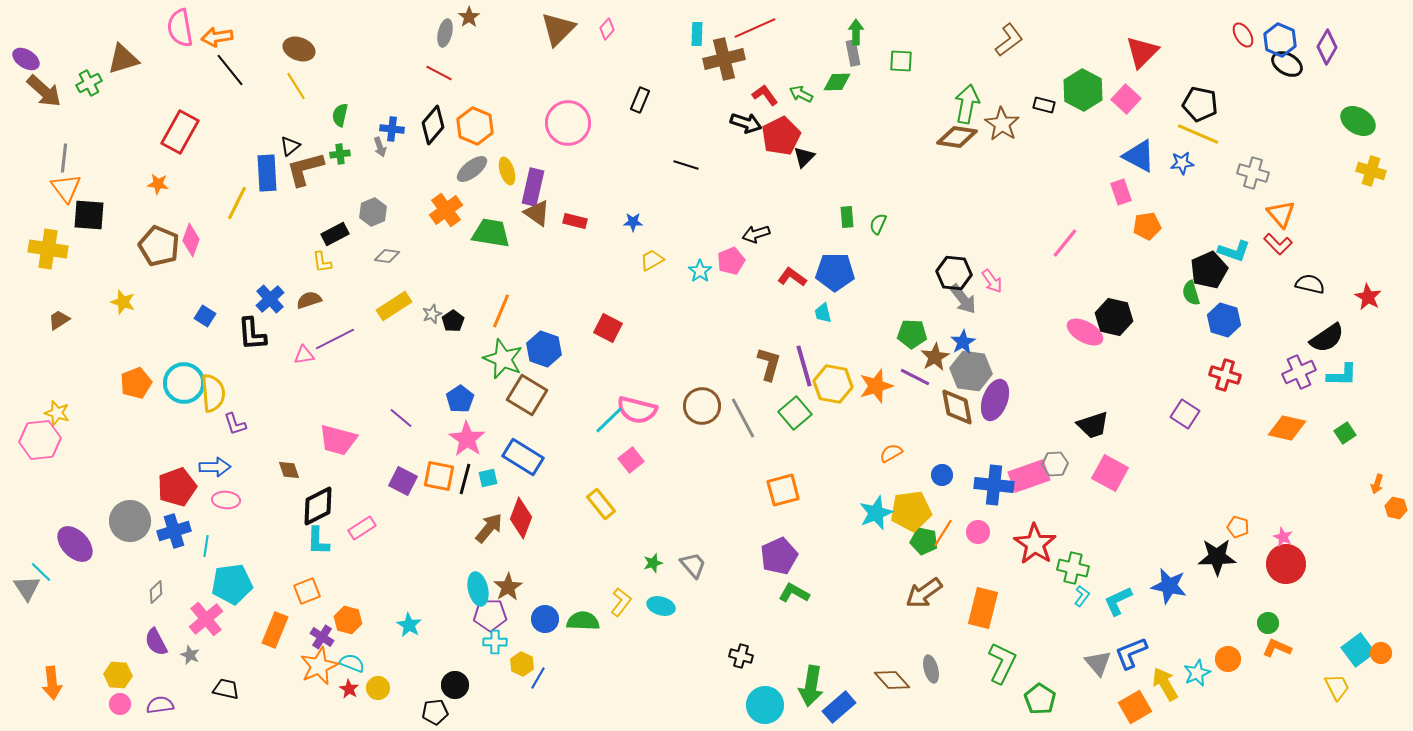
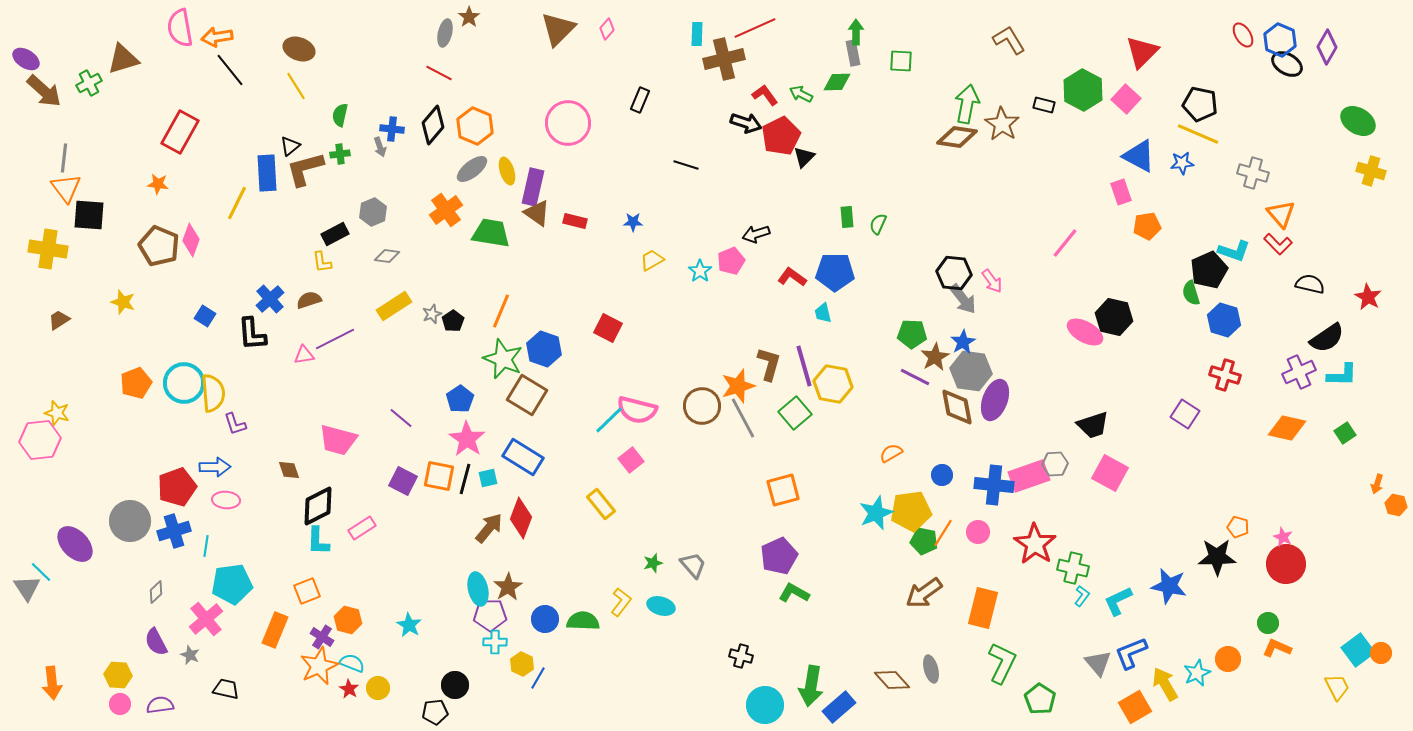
brown L-shape at (1009, 40): rotated 84 degrees counterclockwise
orange star at (876, 386): moved 138 px left
orange hexagon at (1396, 508): moved 3 px up
